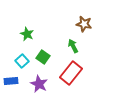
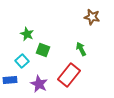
brown star: moved 8 px right, 7 px up
green arrow: moved 8 px right, 3 px down
green square: moved 7 px up; rotated 16 degrees counterclockwise
red rectangle: moved 2 px left, 2 px down
blue rectangle: moved 1 px left, 1 px up
